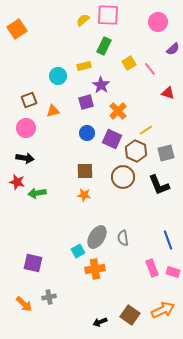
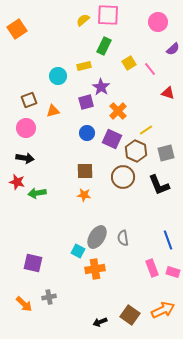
purple star at (101, 85): moved 2 px down
cyan square at (78, 251): rotated 32 degrees counterclockwise
